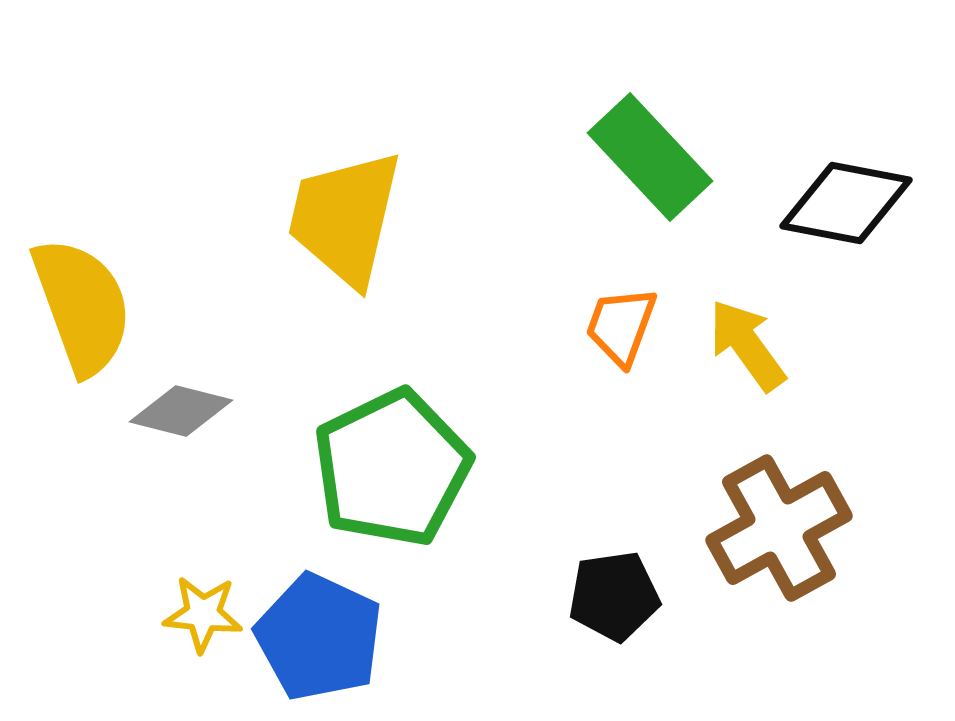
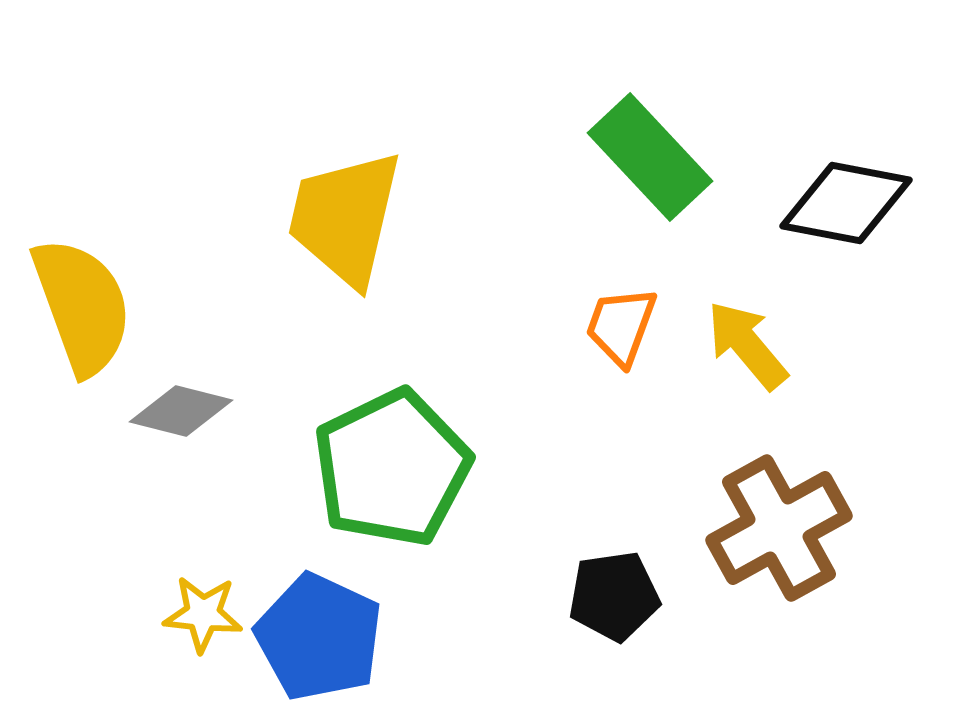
yellow arrow: rotated 4 degrees counterclockwise
